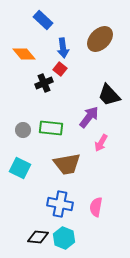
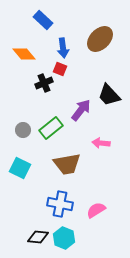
red square: rotated 16 degrees counterclockwise
purple arrow: moved 8 px left, 7 px up
green rectangle: rotated 45 degrees counterclockwise
pink arrow: rotated 66 degrees clockwise
pink semicircle: moved 3 px down; rotated 48 degrees clockwise
